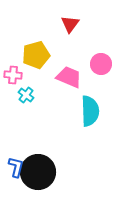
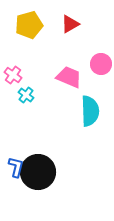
red triangle: rotated 24 degrees clockwise
yellow pentagon: moved 7 px left, 30 px up
pink cross: rotated 30 degrees clockwise
